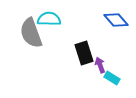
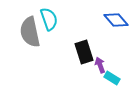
cyan semicircle: rotated 70 degrees clockwise
gray semicircle: moved 1 px left, 1 px up; rotated 8 degrees clockwise
black rectangle: moved 1 px up
